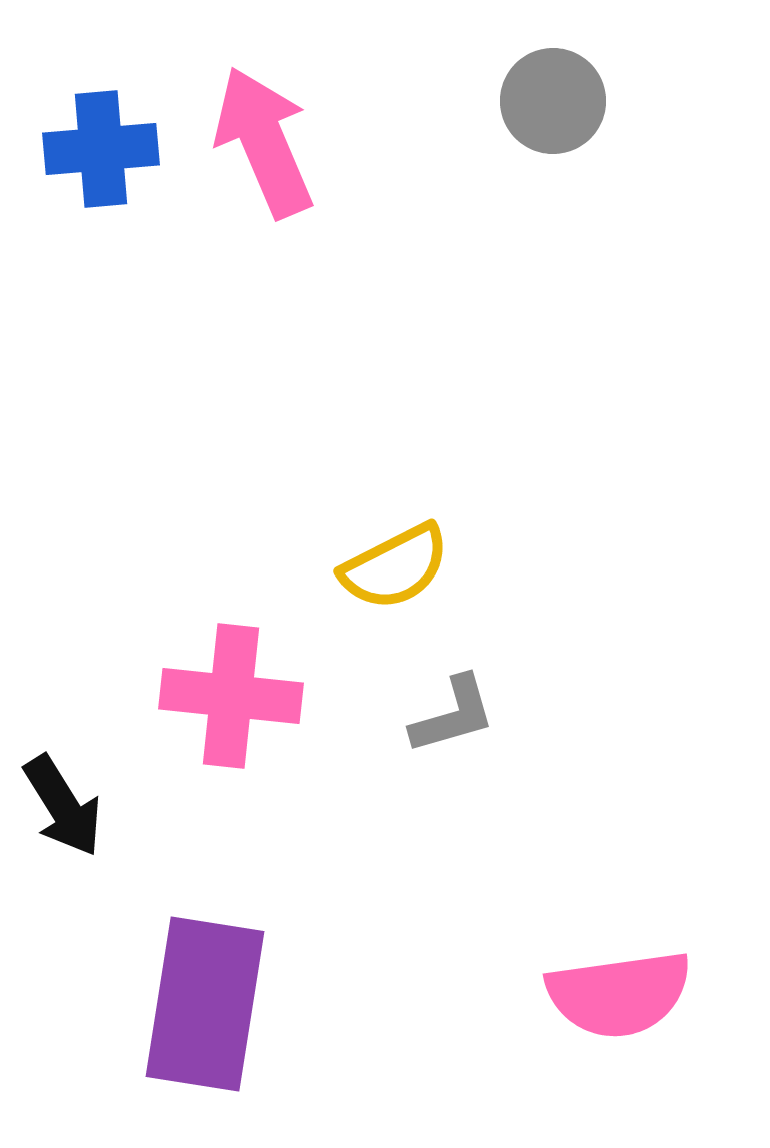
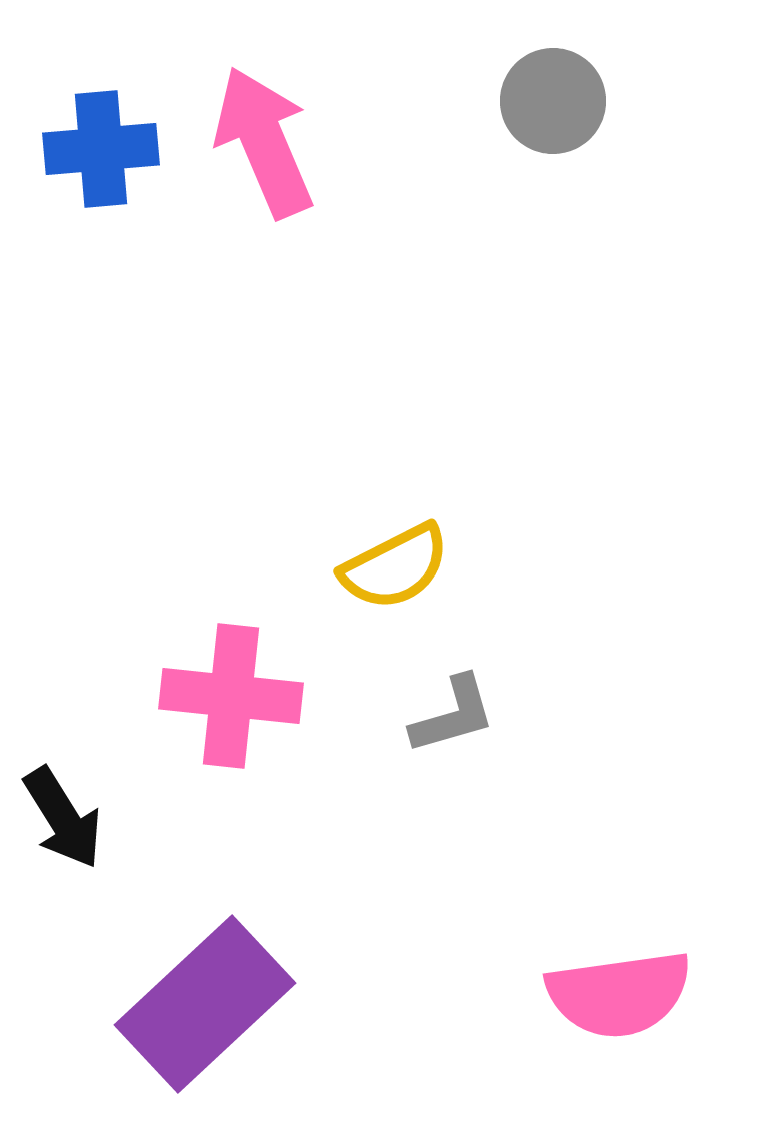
black arrow: moved 12 px down
purple rectangle: rotated 38 degrees clockwise
